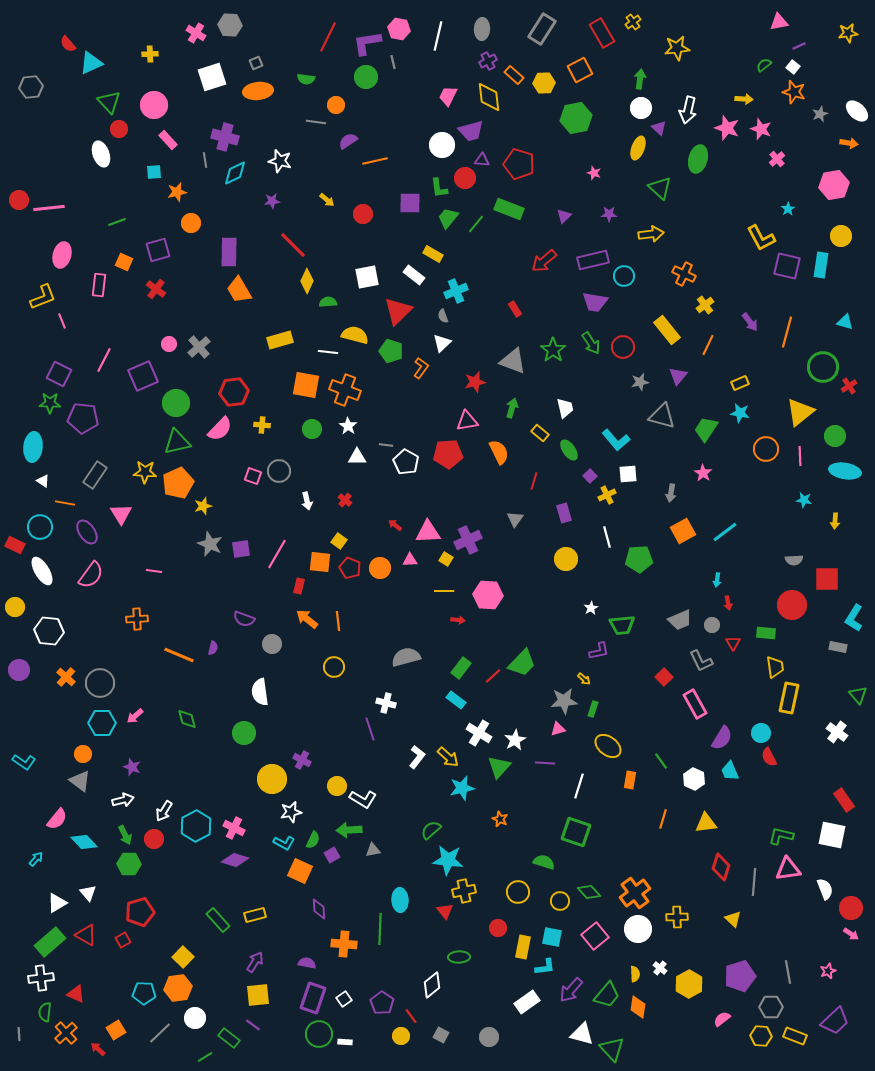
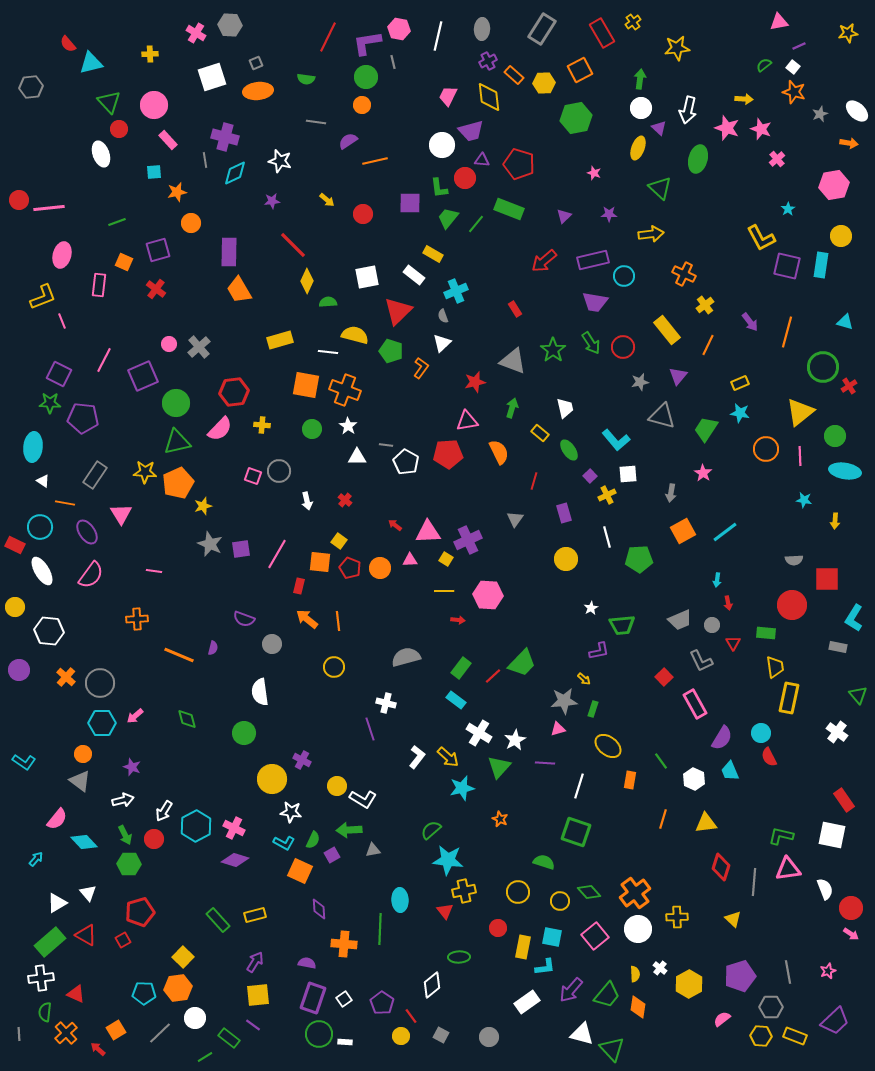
cyan triangle at (91, 63): rotated 10 degrees clockwise
orange circle at (336, 105): moved 26 px right
white star at (291, 812): rotated 20 degrees clockwise
